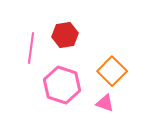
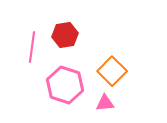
pink line: moved 1 px right, 1 px up
pink hexagon: moved 3 px right
pink triangle: rotated 24 degrees counterclockwise
